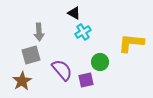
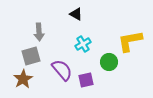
black triangle: moved 2 px right, 1 px down
cyan cross: moved 12 px down
yellow L-shape: moved 1 px left, 2 px up; rotated 16 degrees counterclockwise
gray square: moved 1 px down
green circle: moved 9 px right
brown star: moved 1 px right, 2 px up
